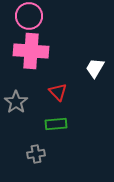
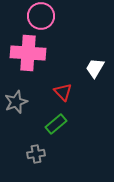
pink circle: moved 12 px right
pink cross: moved 3 px left, 2 px down
red triangle: moved 5 px right
gray star: rotated 15 degrees clockwise
green rectangle: rotated 35 degrees counterclockwise
